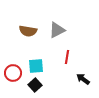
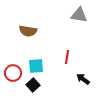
gray triangle: moved 22 px right, 15 px up; rotated 36 degrees clockwise
black square: moved 2 px left
